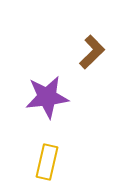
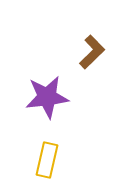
yellow rectangle: moved 2 px up
